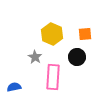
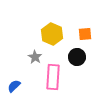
blue semicircle: moved 1 px up; rotated 32 degrees counterclockwise
